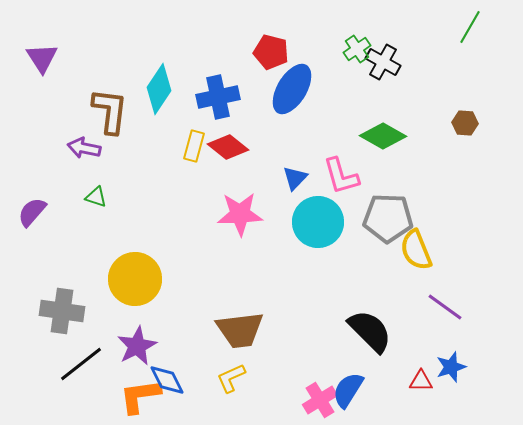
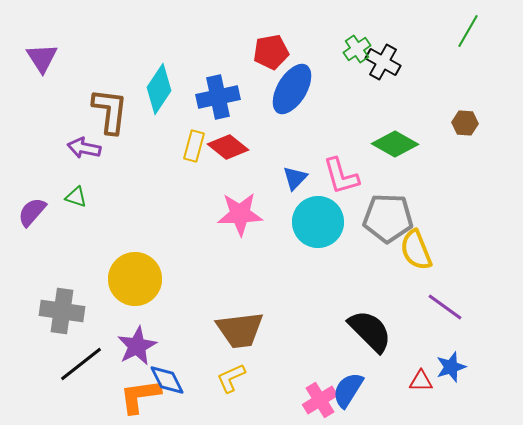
green line: moved 2 px left, 4 px down
red pentagon: rotated 24 degrees counterclockwise
green diamond: moved 12 px right, 8 px down
green triangle: moved 20 px left
